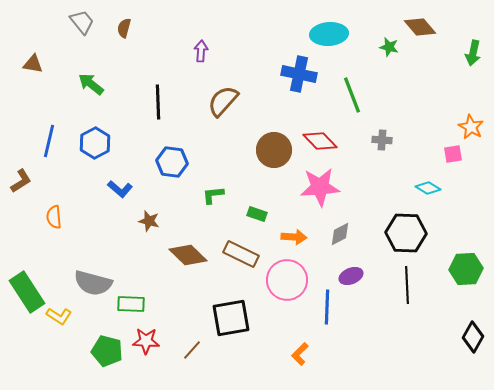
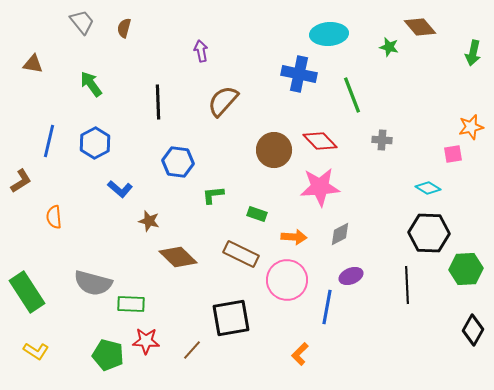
purple arrow at (201, 51): rotated 15 degrees counterclockwise
green arrow at (91, 84): rotated 16 degrees clockwise
orange star at (471, 127): rotated 30 degrees clockwise
blue hexagon at (172, 162): moved 6 px right
black hexagon at (406, 233): moved 23 px right
brown diamond at (188, 255): moved 10 px left, 2 px down
blue line at (327, 307): rotated 8 degrees clockwise
yellow L-shape at (59, 316): moved 23 px left, 35 px down
black diamond at (473, 337): moved 7 px up
green pentagon at (107, 351): moved 1 px right, 4 px down
